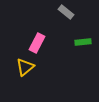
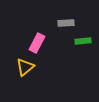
gray rectangle: moved 11 px down; rotated 42 degrees counterclockwise
green rectangle: moved 1 px up
